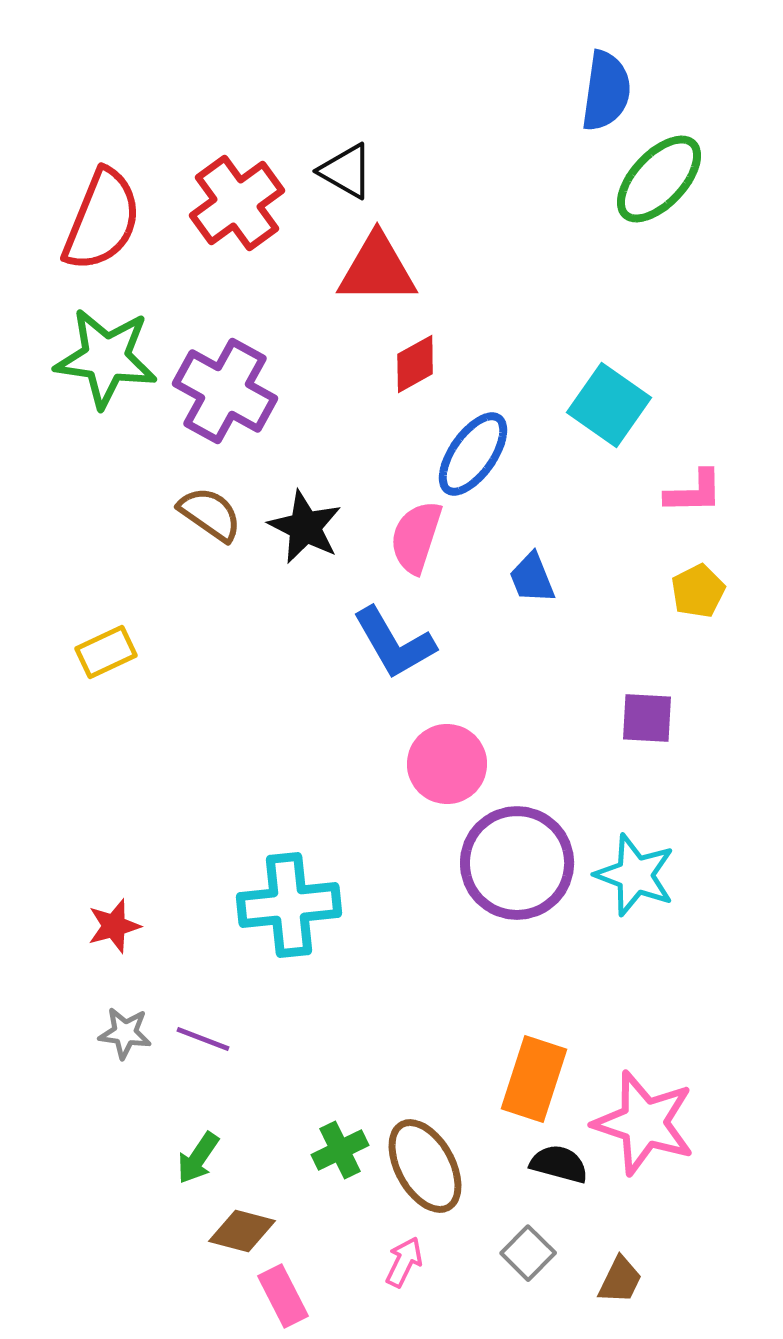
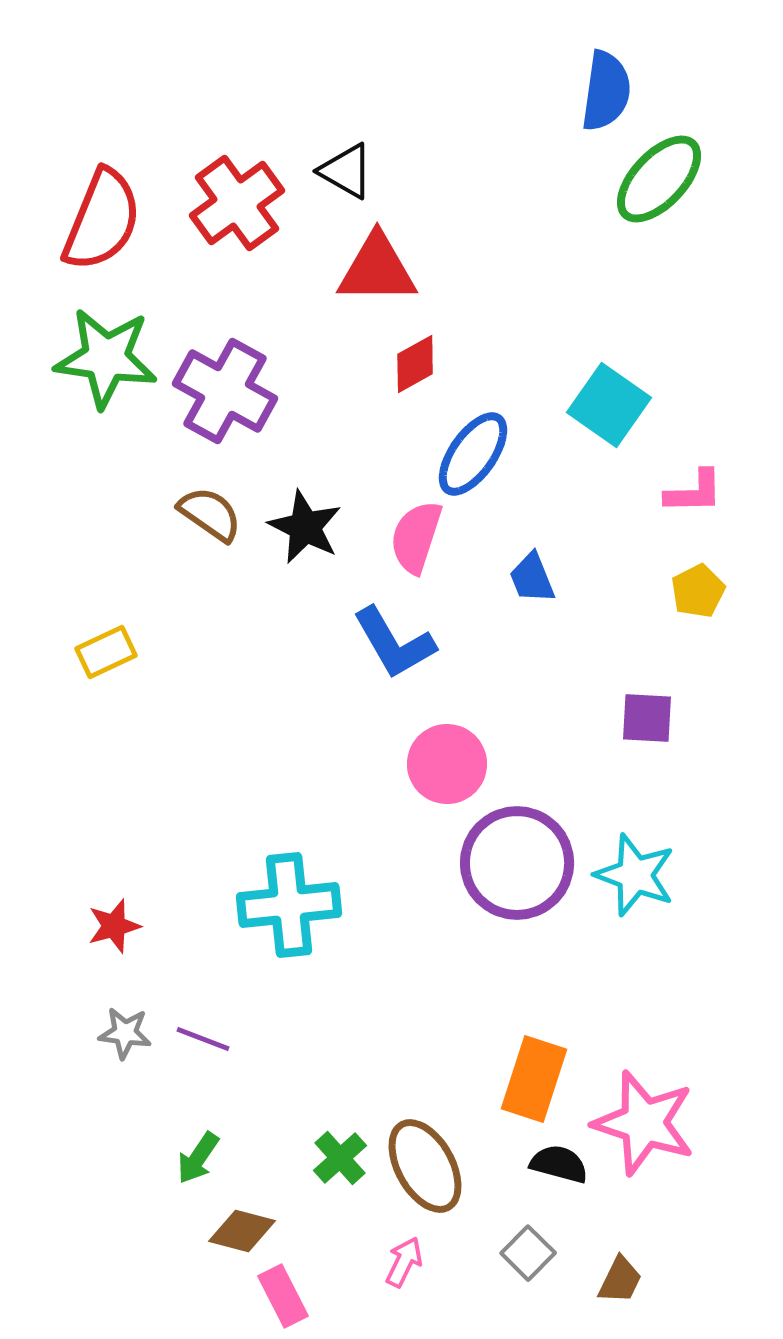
green cross: moved 8 px down; rotated 16 degrees counterclockwise
